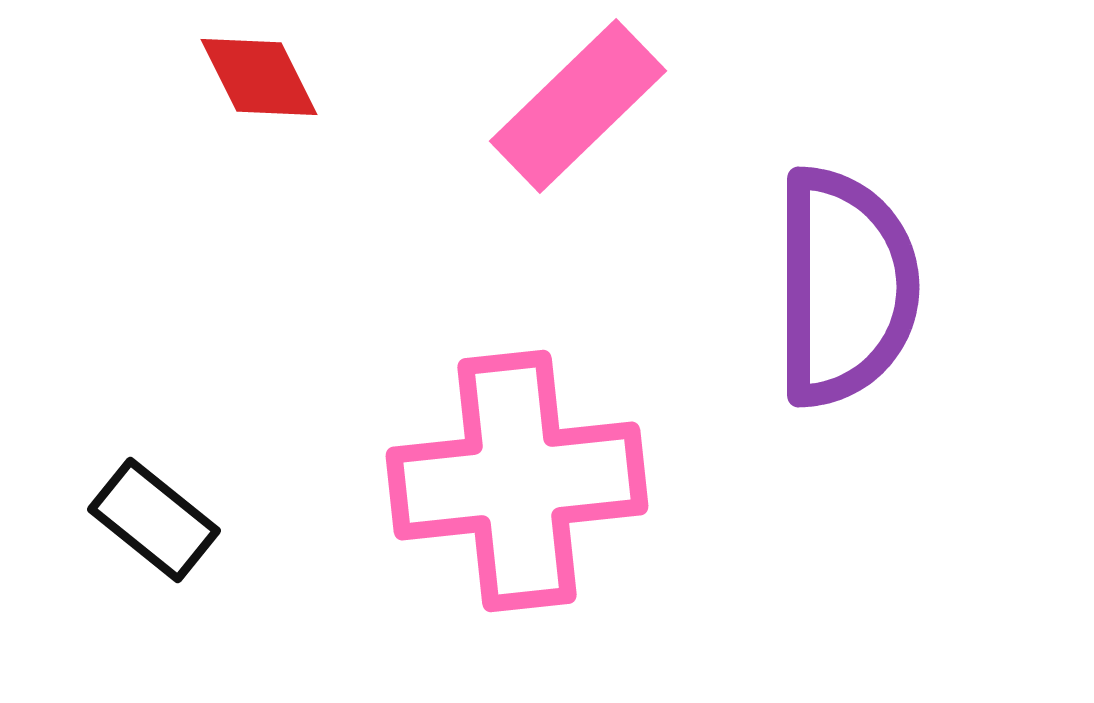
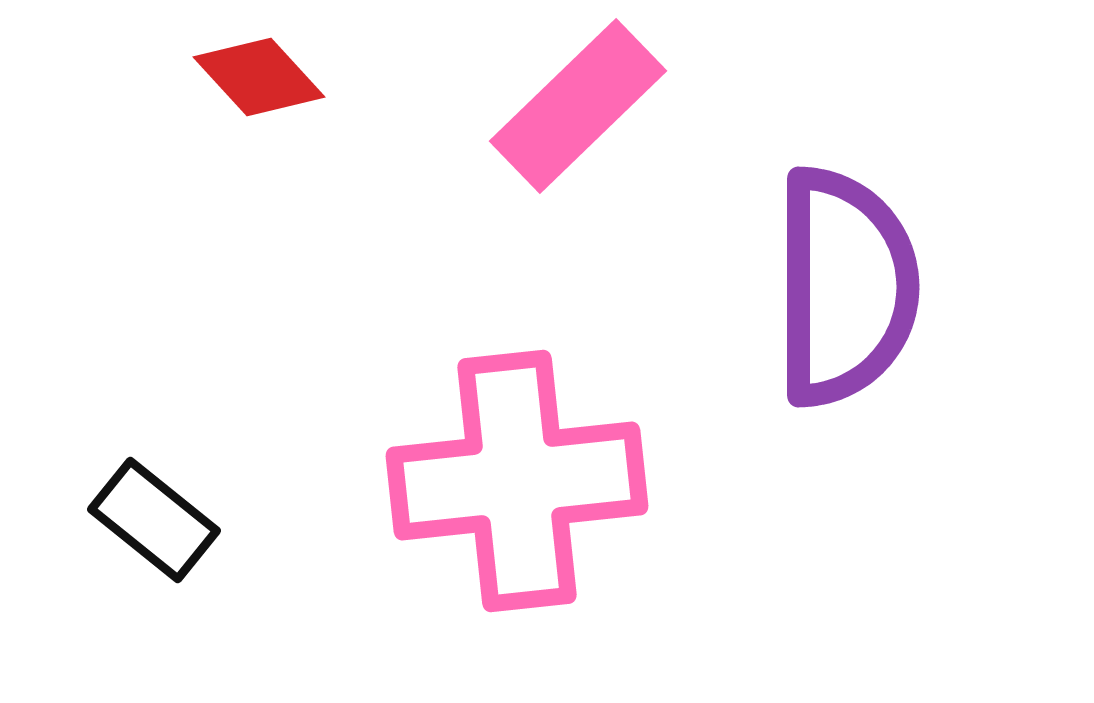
red diamond: rotated 16 degrees counterclockwise
